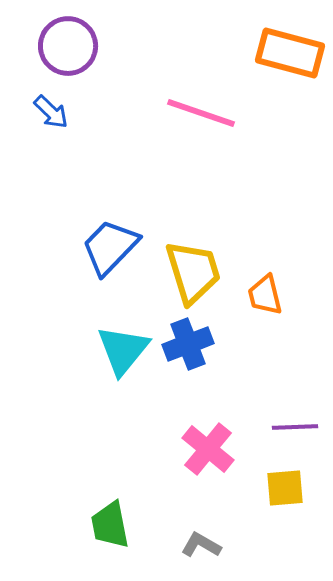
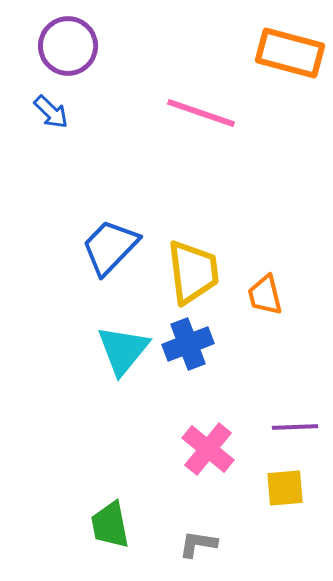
yellow trapezoid: rotated 10 degrees clockwise
gray L-shape: moved 3 px left, 1 px up; rotated 21 degrees counterclockwise
